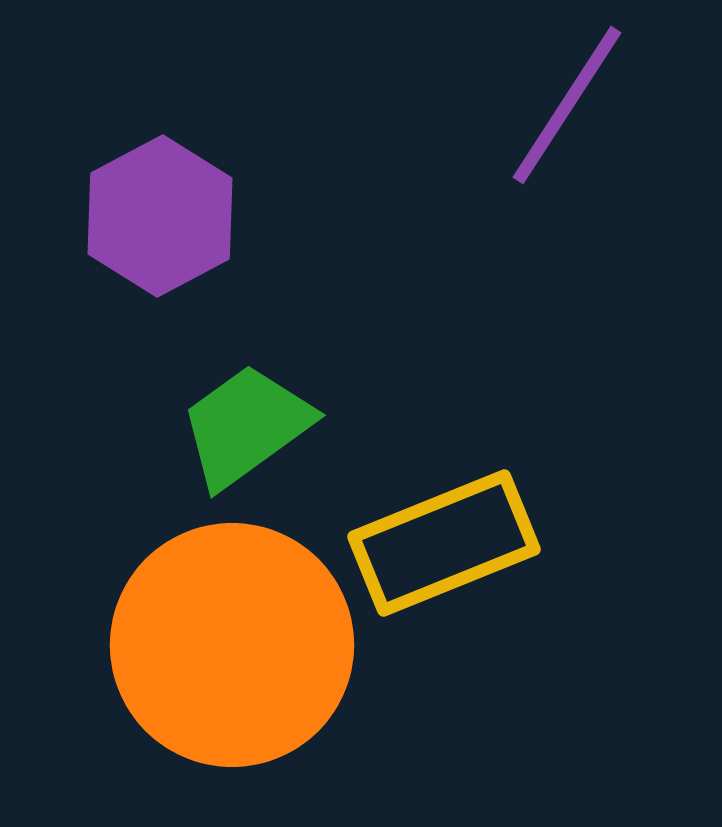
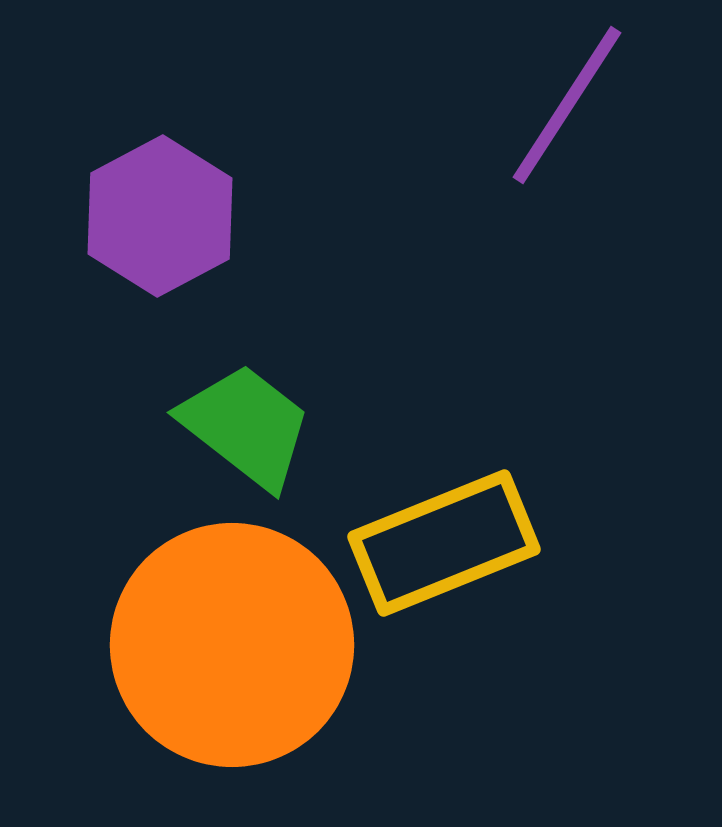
green trapezoid: rotated 74 degrees clockwise
